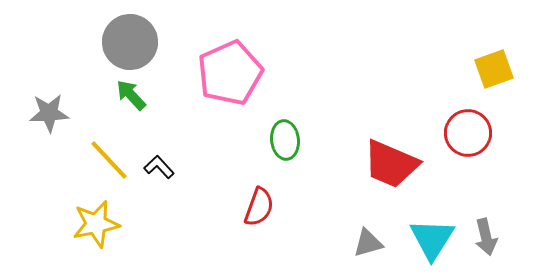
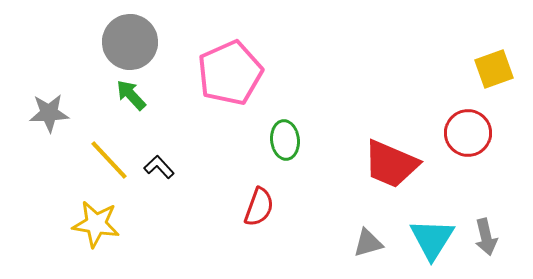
yellow star: rotated 21 degrees clockwise
